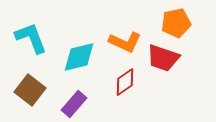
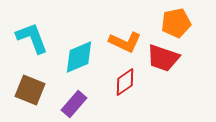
cyan L-shape: moved 1 px right
cyan diamond: rotated 9 degrees counterclockwise
brown square: rotated 16 degrees counterclockwise
